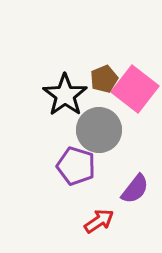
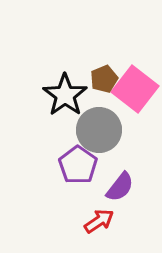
purple pentagon: moved 2 px right, 1 px up; rotated 18 degrees clockwise
purple semicircle: moved 15 px left, 2 px up
